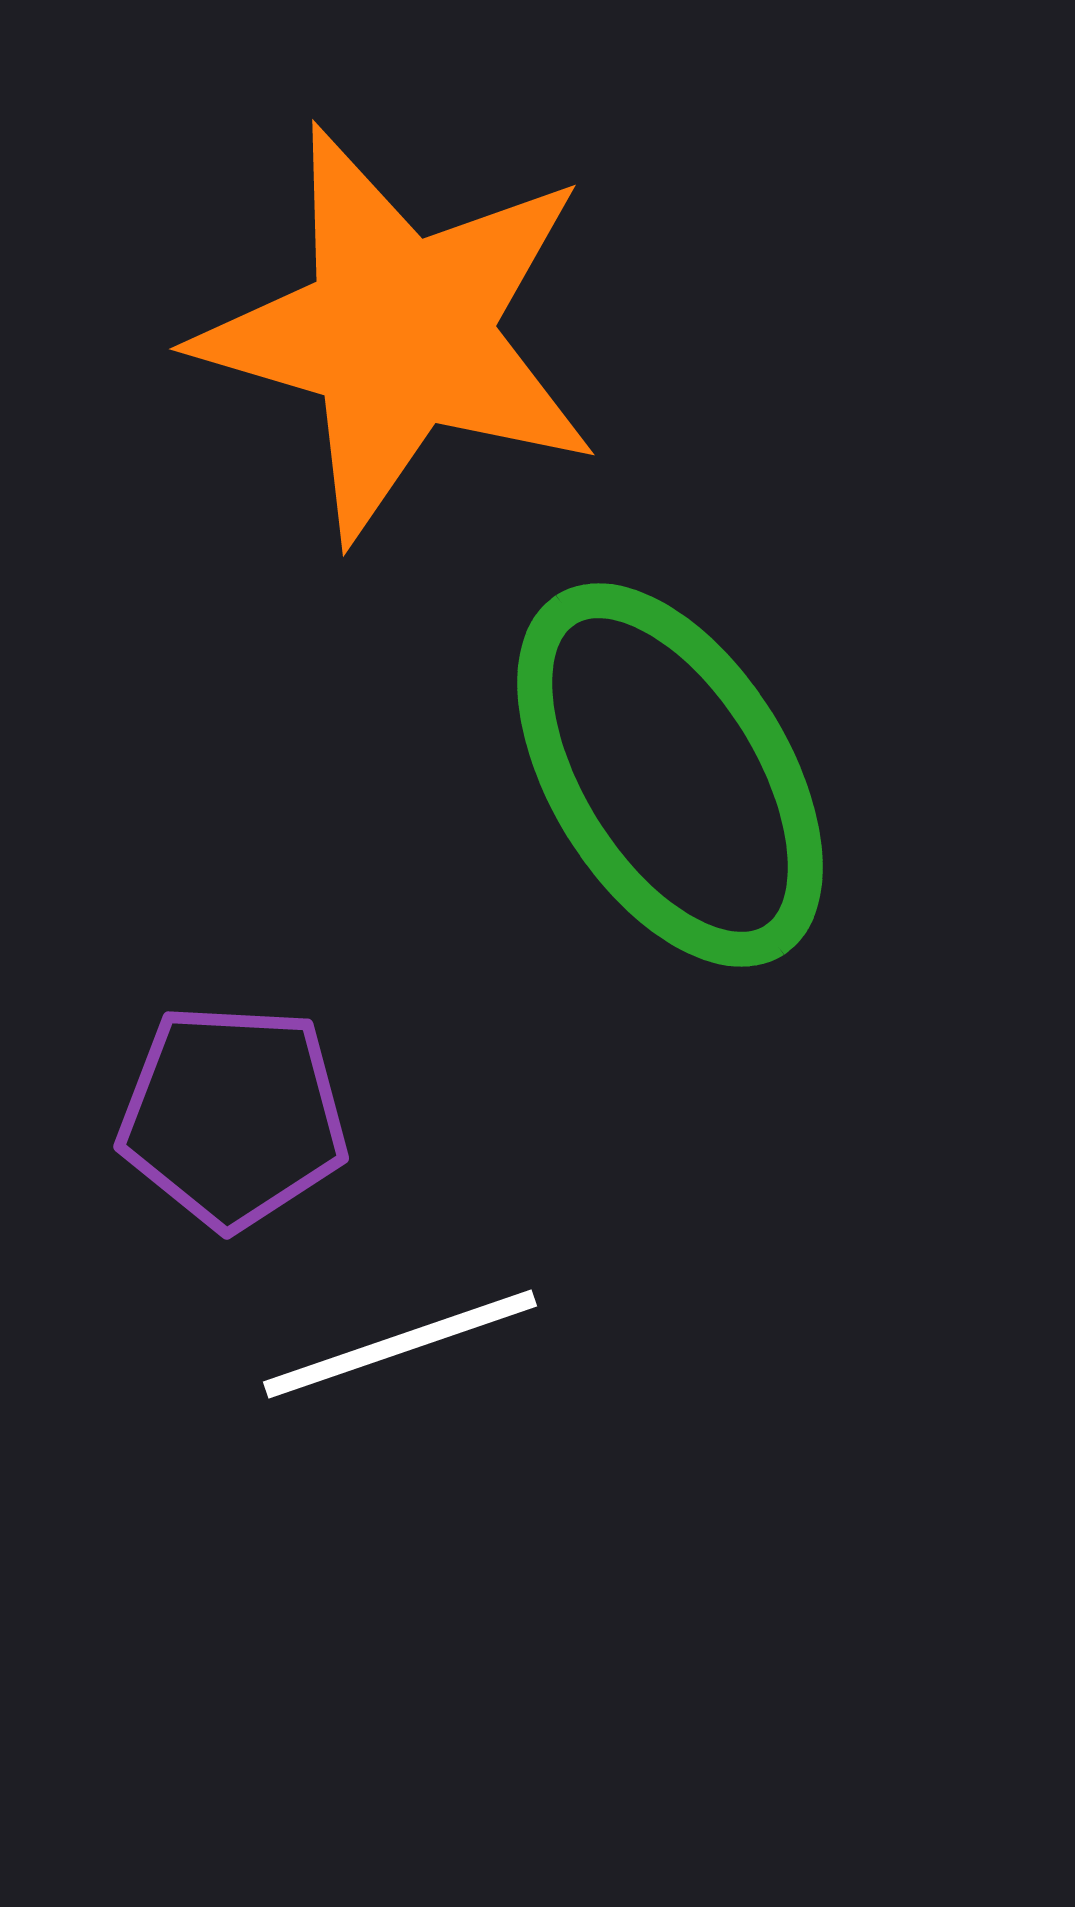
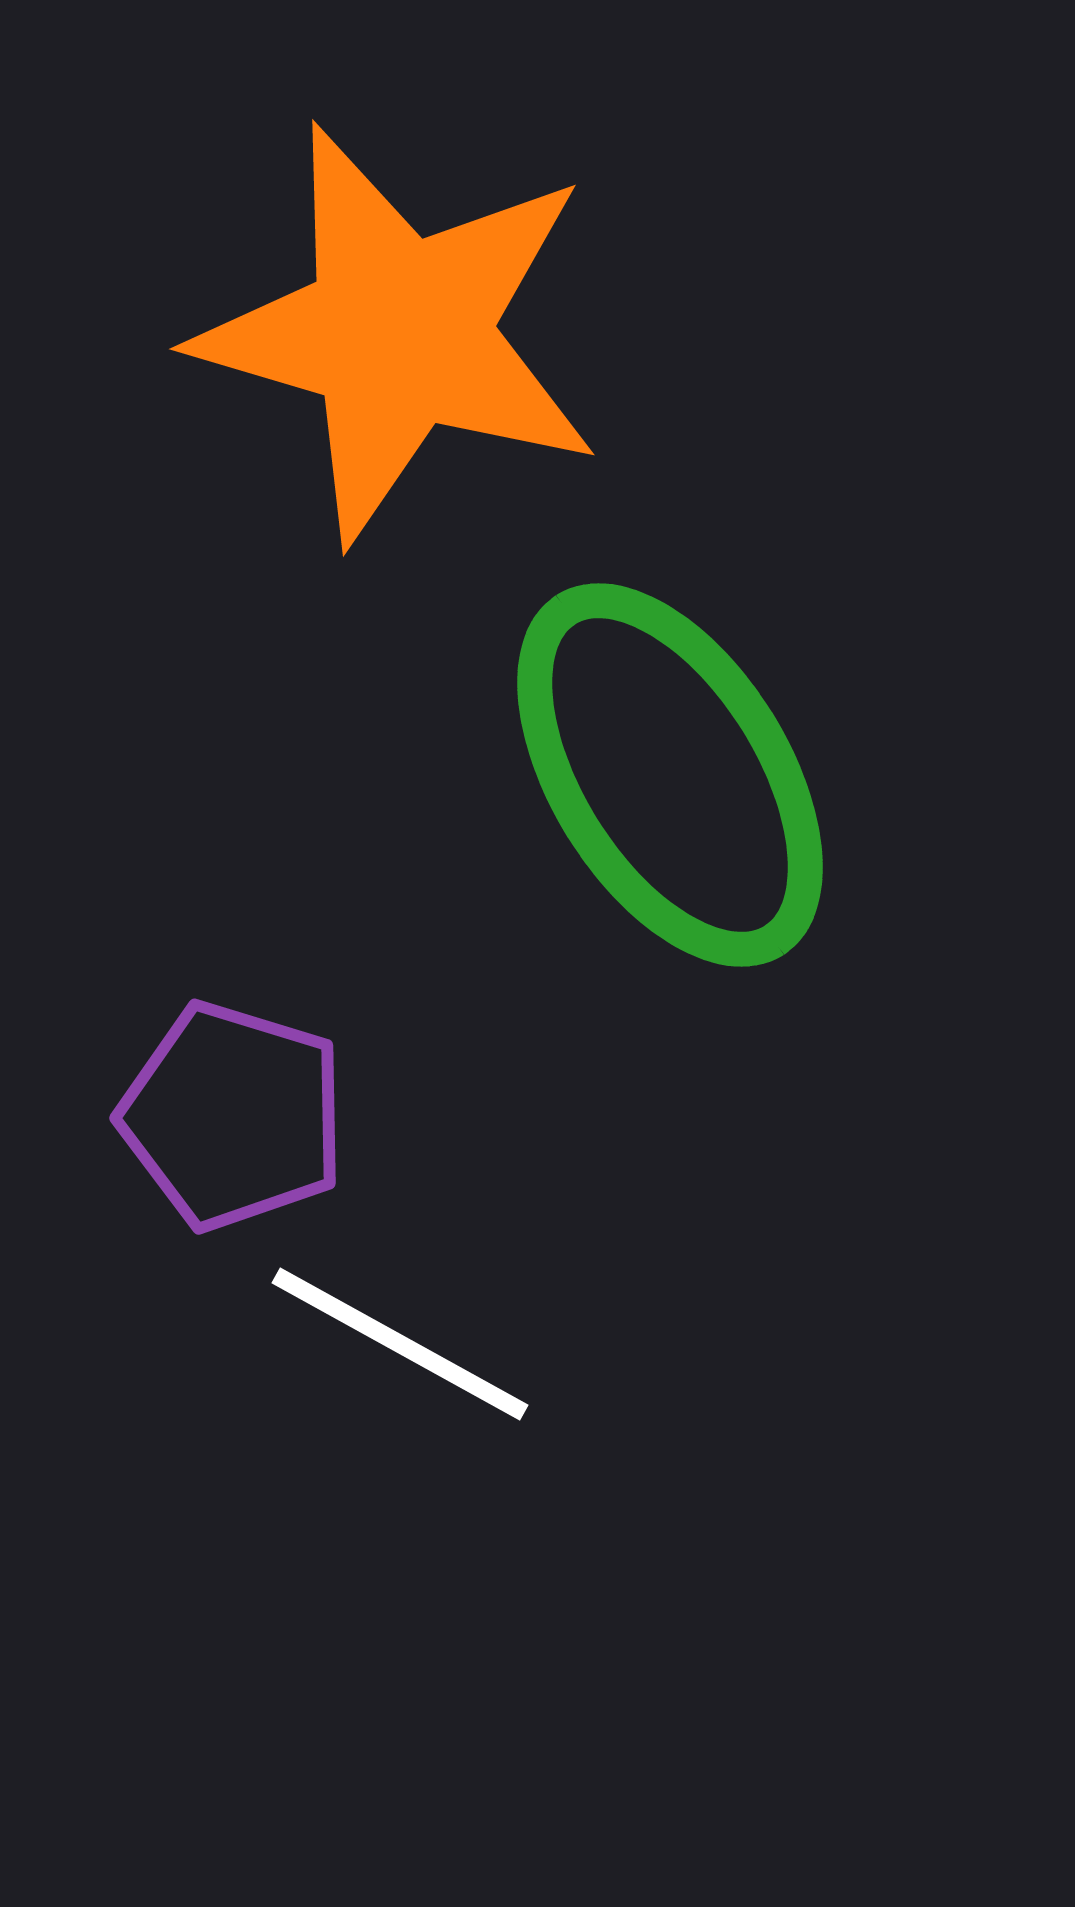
purple pentagon: rotated 14 degrees clockwise
white line: rotated 48 degrees clockwise
